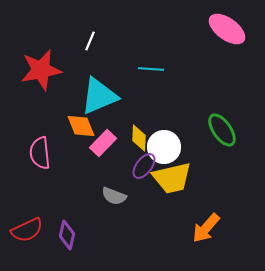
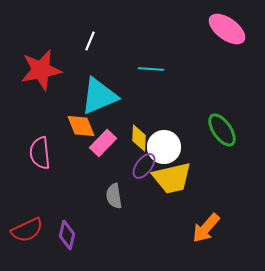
gray semicircle: rotated 60 degrees clockwise
